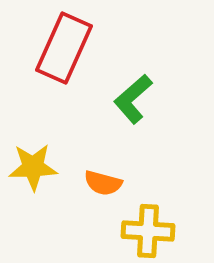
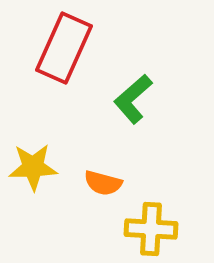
yellow cross: moved 3 px right, 2 px up
